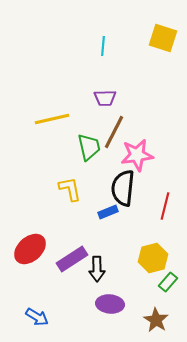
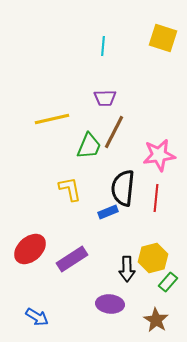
green trapezoid: moved 1 px up; rotated 36 degrees clockwise
pink star: moved 22 px right
red line: moved 9 px left, 8 px up; rotated 8 degrees counterclockwise
black arrow: moved 30 px right
